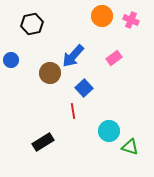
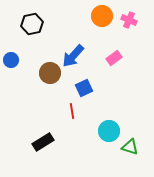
pink cross: moved 2 px left
blue square: rotated 18 degrees clockwise
red line: moved 1 px left
